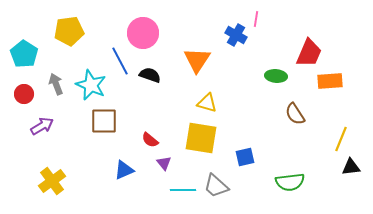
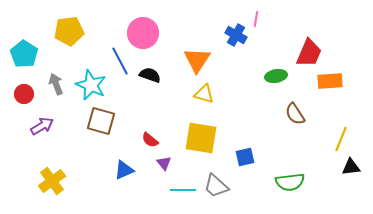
green ellipse: rotated 15 degrees counterclockwise
yellow triangle: moved 3 px left, 9 px up
brown square: moved 3 px left; rotated 16 degrees clockwise
